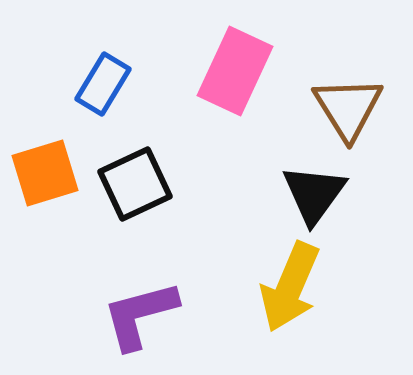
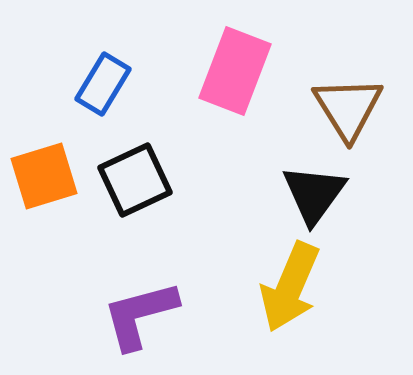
pink rectangle: rotated 4 degrees counterclockwise
orange square: moved 1 px left, 3 px down
black square: moved 4 px up
